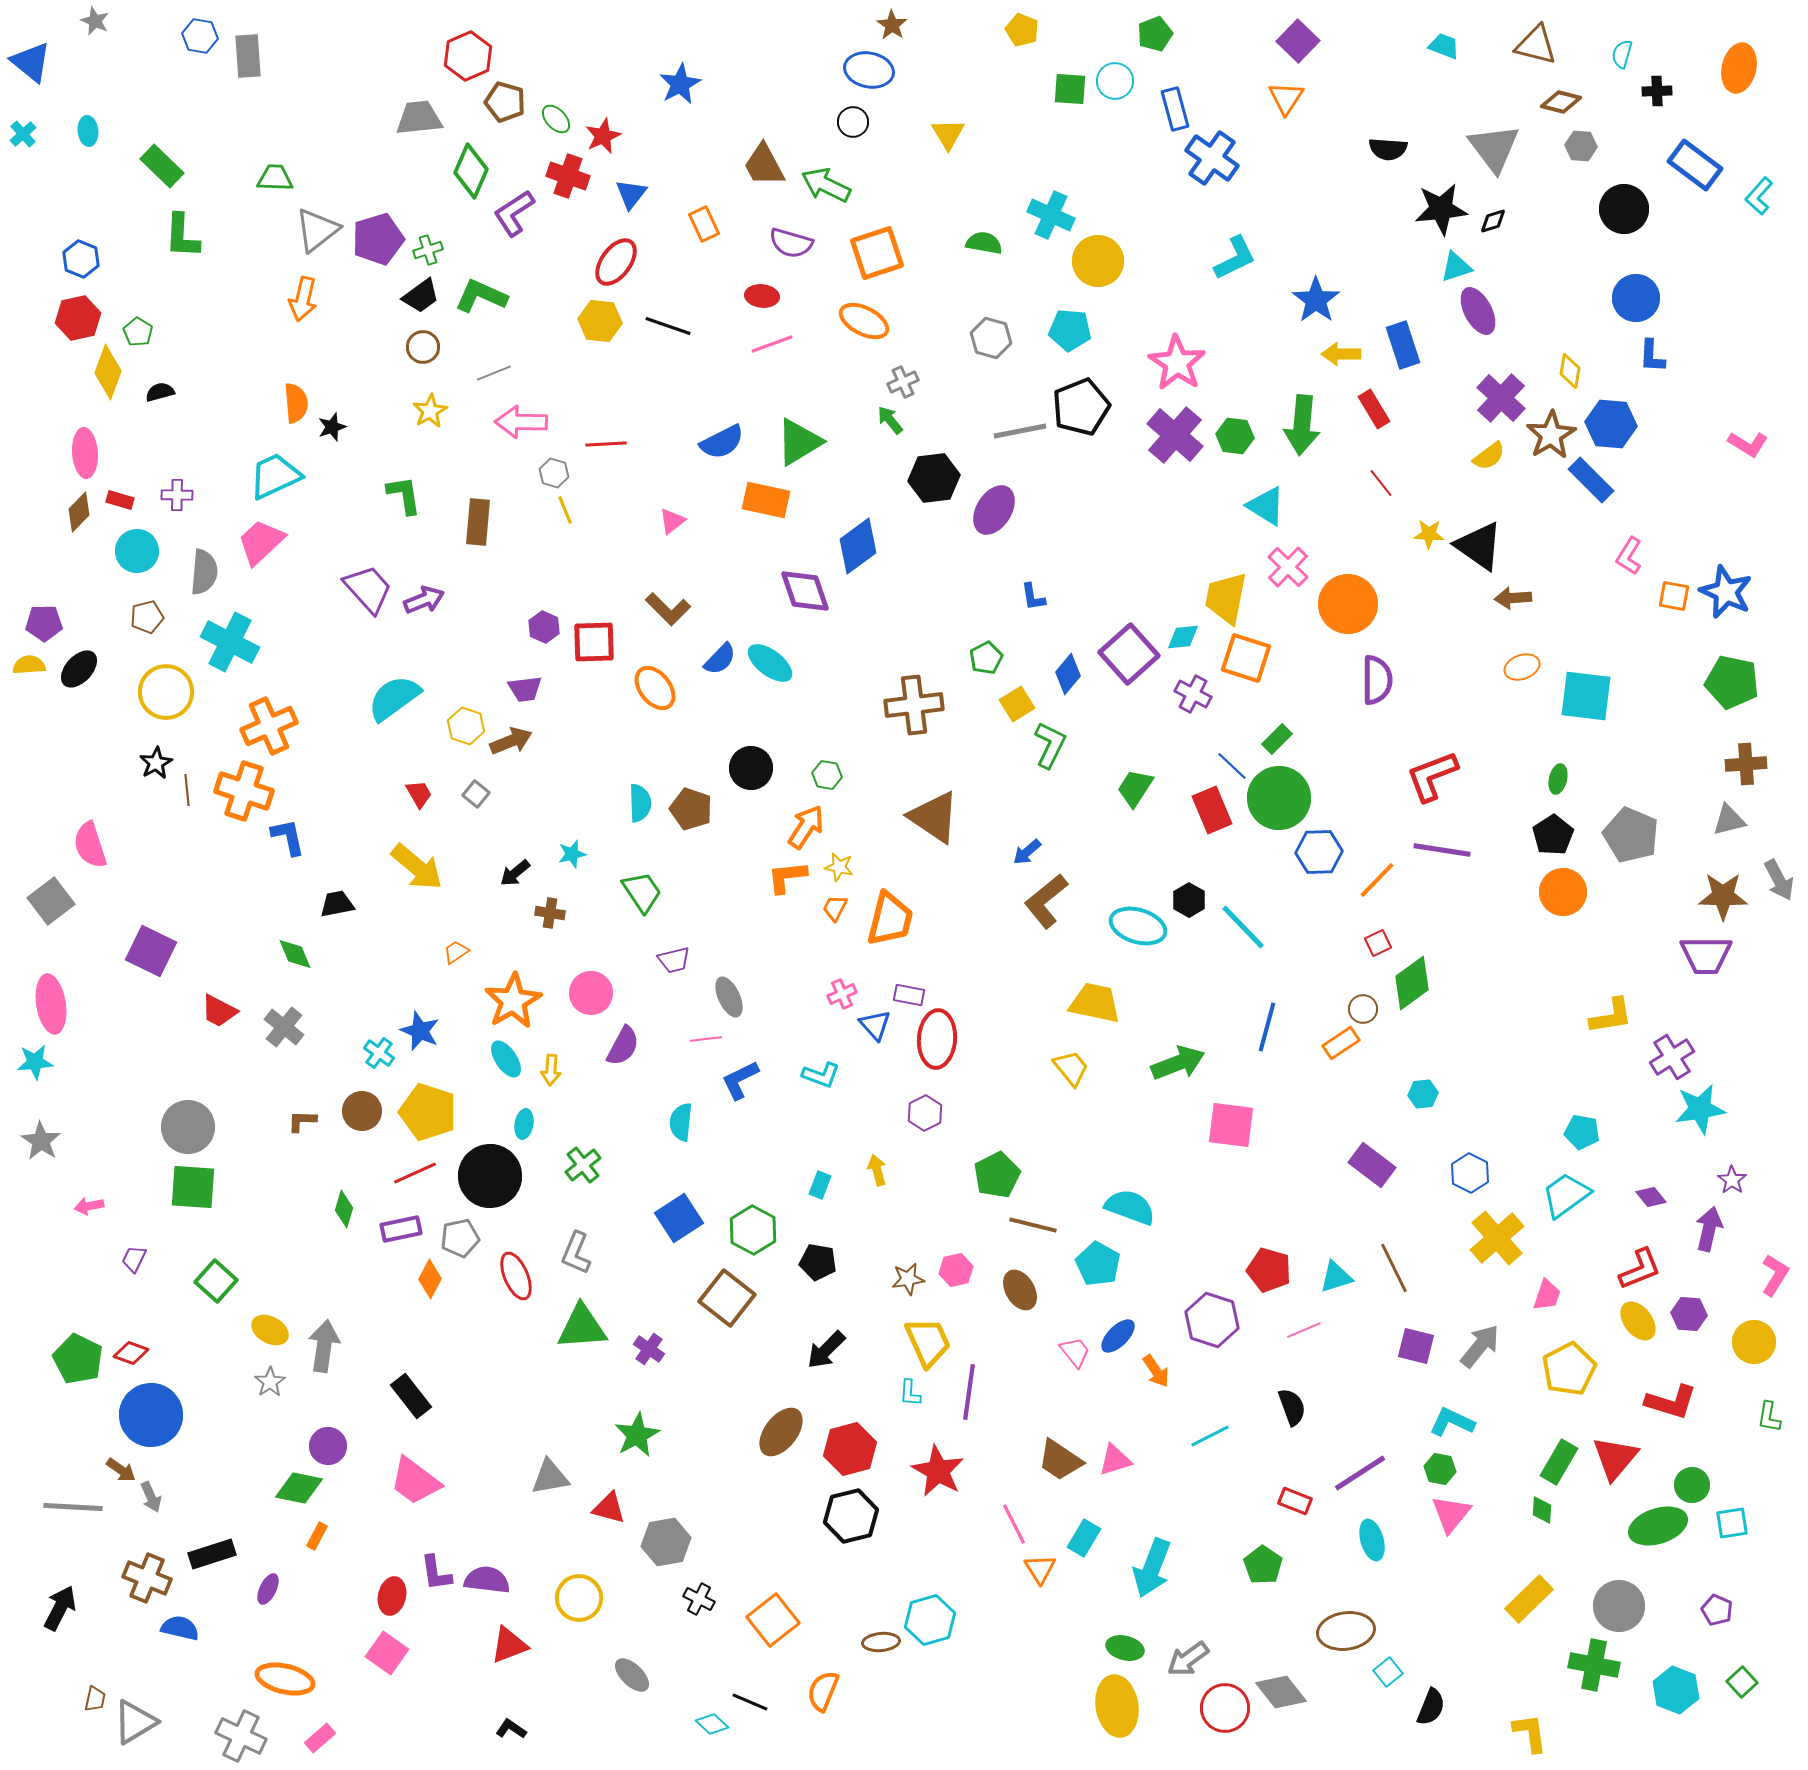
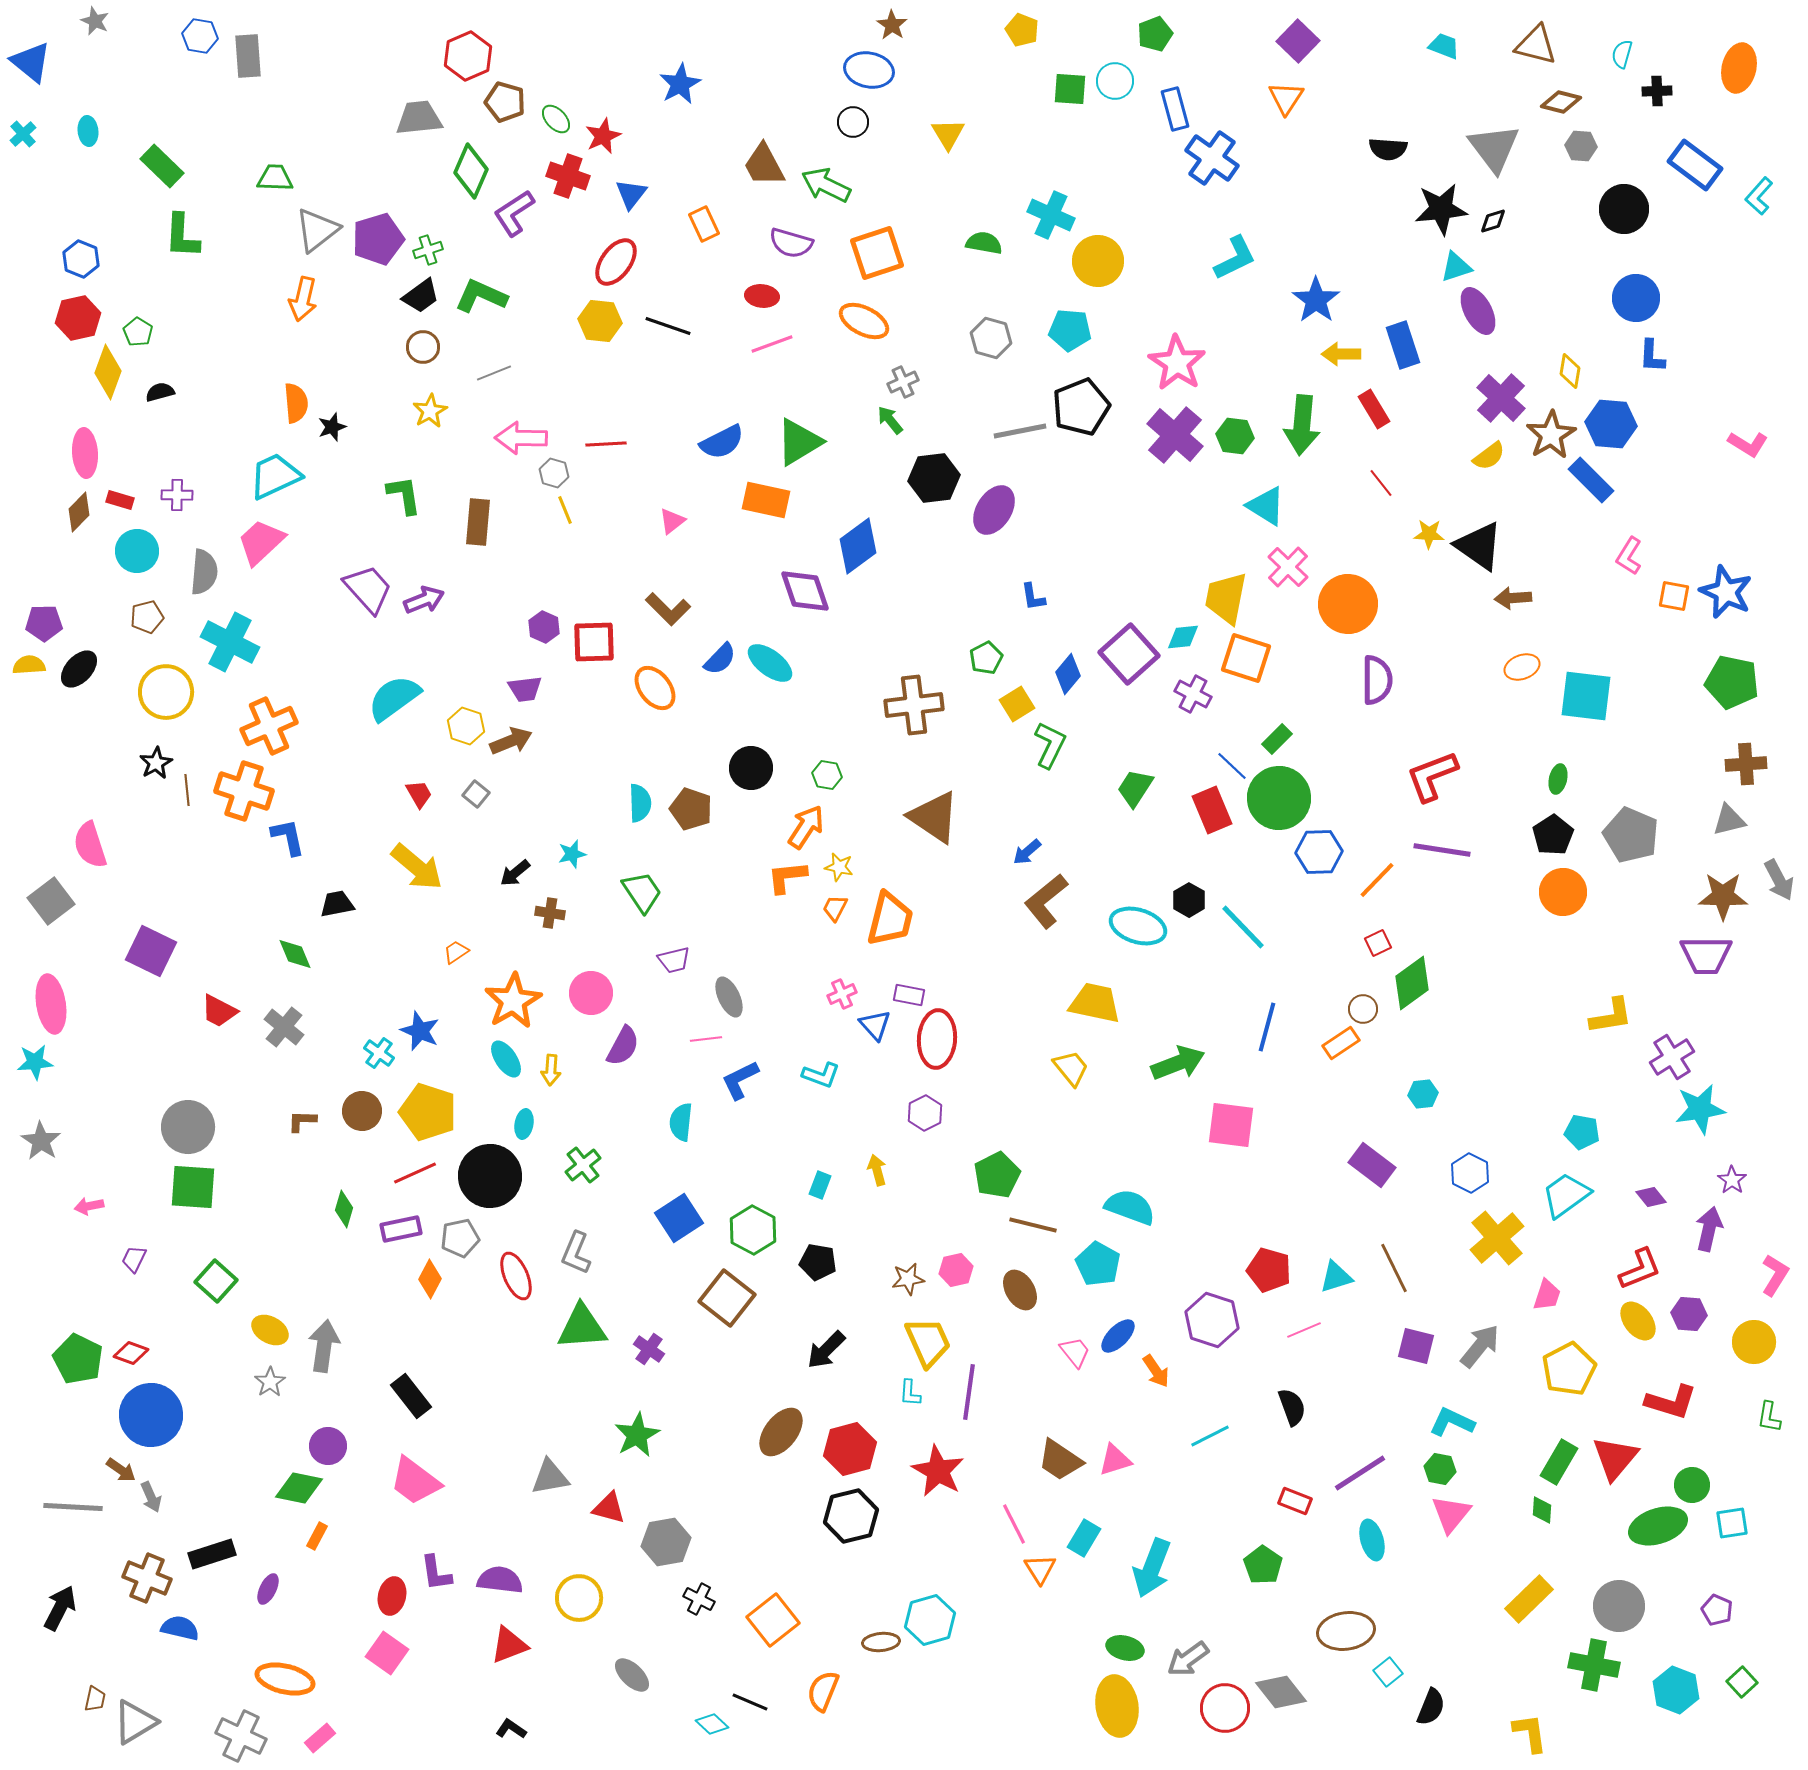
pink arrow at (521, 422): moved 16 px down
purple semicircle at (487, 1580): moved 13 px right
